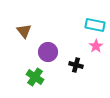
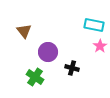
cyan rectangle: moved 1 px left
pink star: moved 4 px right
black cross: moved 4 px left, 3 px down
